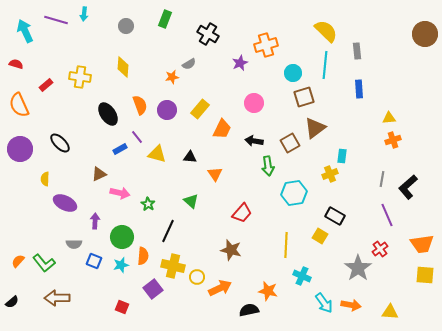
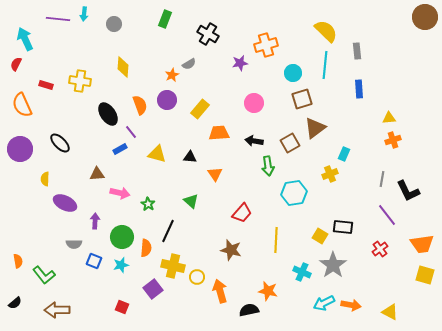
purple line at (56, 20): moved 2 px right, 1 px up; rotated 10 degrees counterclockwise
gray circle at (126, 26): moved 12 px left, 2 px up
cyan arrow at (25, 31): moved 8 px down
brown circle at (425, 34): moved 17 px up
purple star at (240, 63): rotated 14 degrees clockwise
red semicircle at (16, 64): rotated 80 degrees counterclockwise
yellow cross at (80, 77): moved 4 px down
orange star at (172, 77): moved 2 px up; rotated 16 degrees counterclockwise
red rectangle at (46, 85): rotated 56 degrees clockwise
brown square at (304, 97): moved 2 px left, 2 px down
orange semicircle at (19, 105): moved 3 px right
purple circle at (167, 110): moved 10 px up
orange trapezoid at (222, 129): moved 3 px left, 4 px down; rotated 120 degrees counterclockwise
purple line at (137, 137): moved 6 px left, 5 px up
cyan rectangle at (342, 156): moved 2 px right, 2 px up; rotated 16 degrees clockwise
brown triangle at (99, 174): moved 2 px left; rotated 21 degrees clockwise
black L-shape at (408, 187): moved 4 px down; rotated 75 degrees counterclockwise
purple line at (387, 215): rotated 15 degrees counterclockwise
black rectangle at (335, 216): moved 8 px right, 11 px down; rotated 24 degrees counterclockwise
yellow line at (286, 245): moved 10 px left, 5 px up
orange semicircle at (143, 256): moved 3 px right, 8 px up
orange semicircle at (18, 261): rotated 128 degrees clockwise
green L-shape at (44, 263): moved 12 px down
gray star at (358, 268): moved 25 px left, 3 px up
yellow square at (425, 275): rotated 12 degrees clockwise
cyan cross at (302, 276): moved 4 px up
orange arrow at (220, 288): moved 3 px down; rotated 80 degrees counterclockwise
brown arrow at (57, 298): moved 12 px down
black semicircle at (12, 302): moved 3 px right, 1 px down
cyan arrow at (324, 303): rotated 100 degrees clockwise
yellow triangle at (390, 312): rotated 24 degrees clockwise
